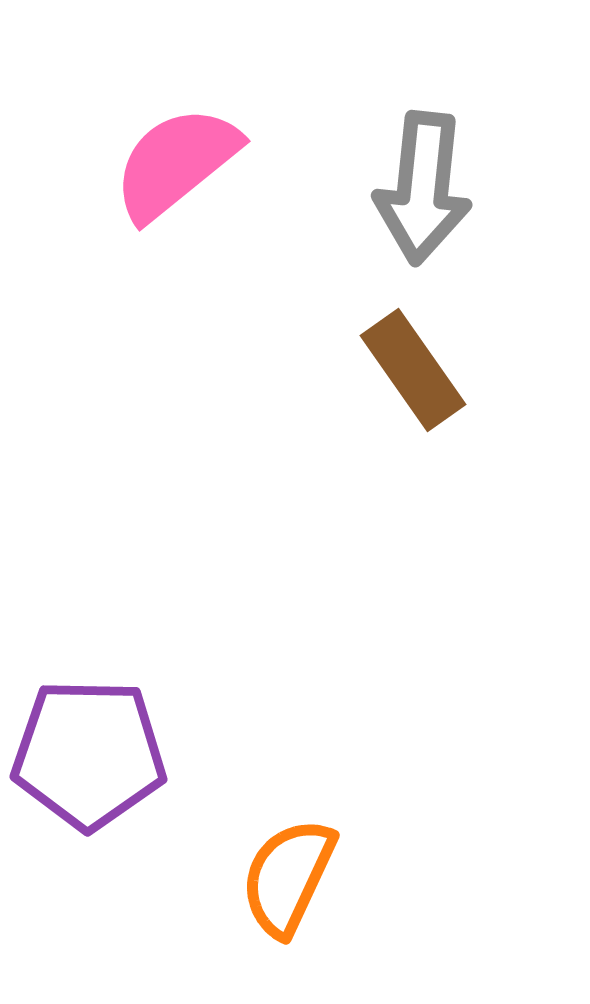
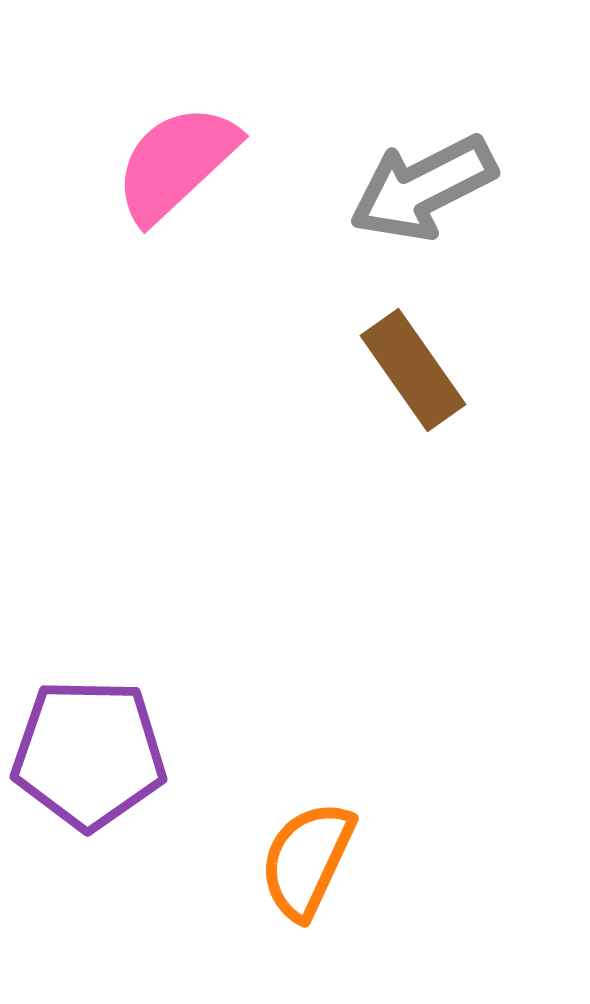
pink semicircle: rotated 4 degrees counterclockwise
gray arrow: rotated 57 degrees clockwise
orange semicircle: moved 19 px right, 17 px up
